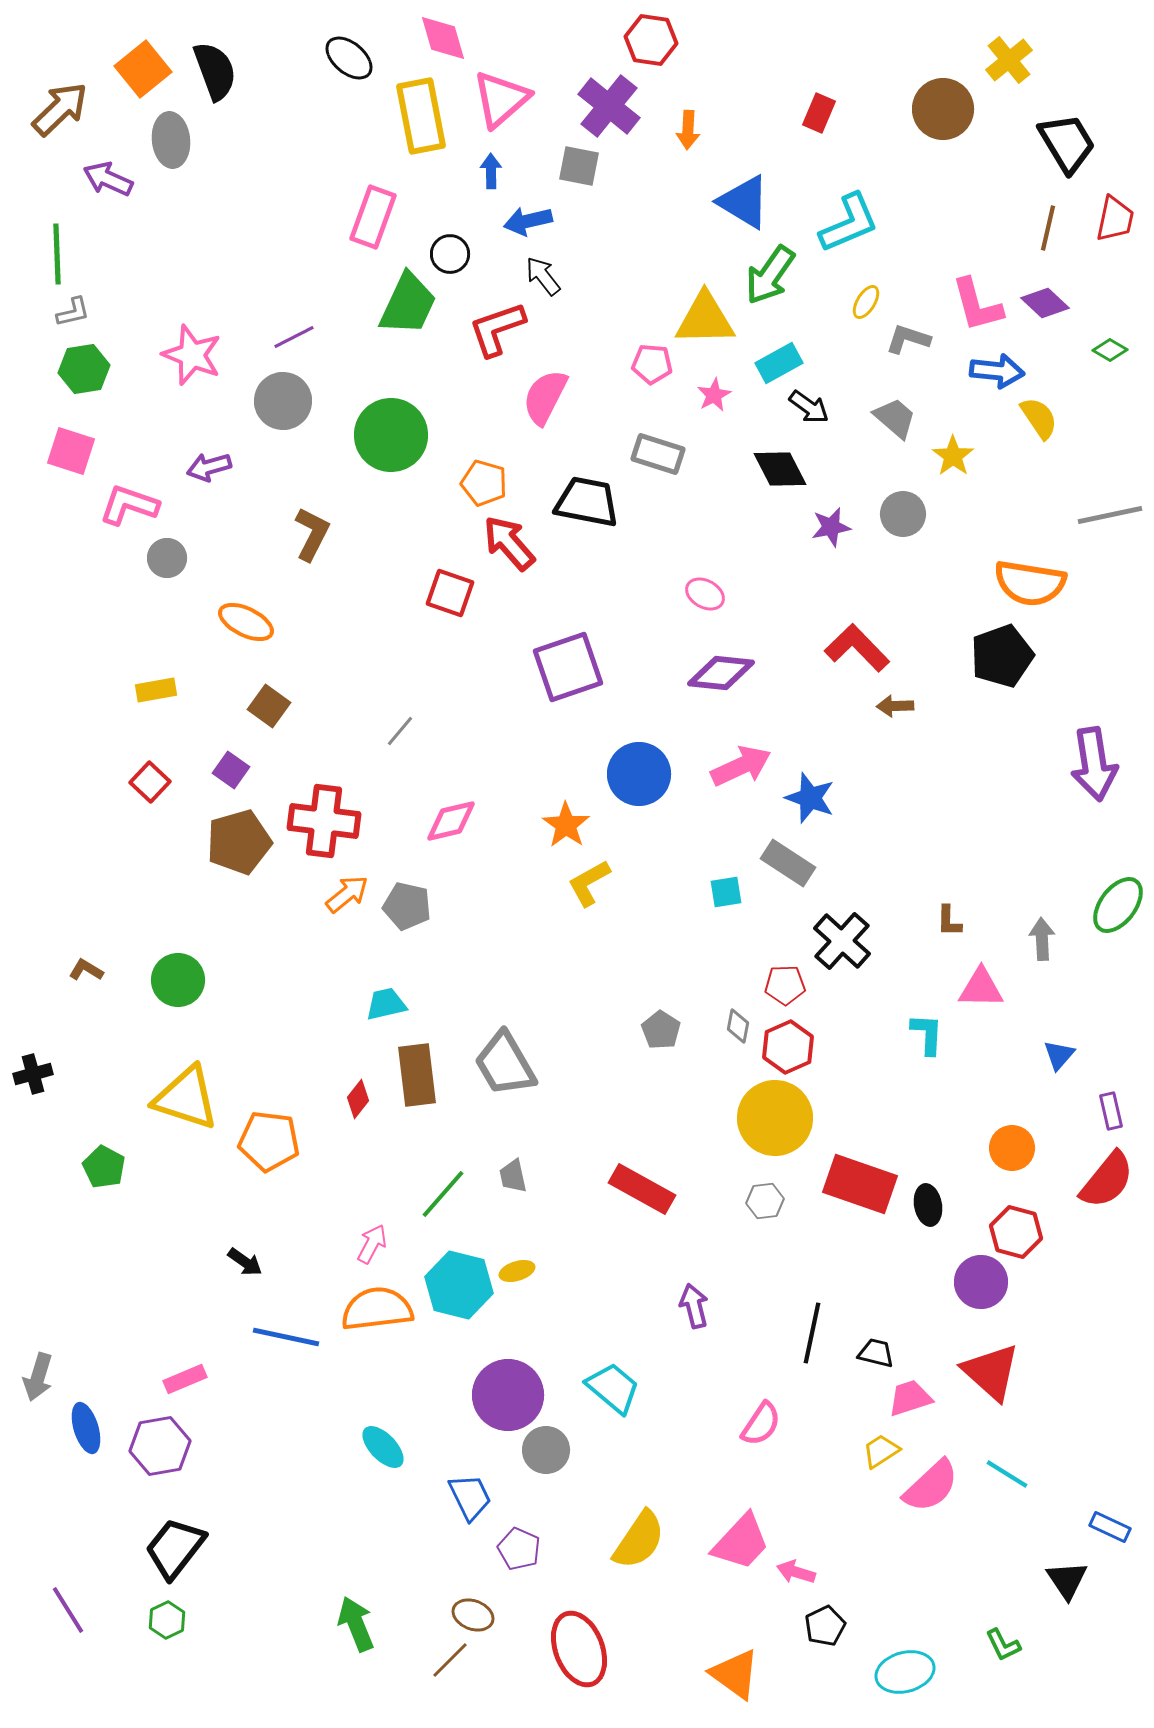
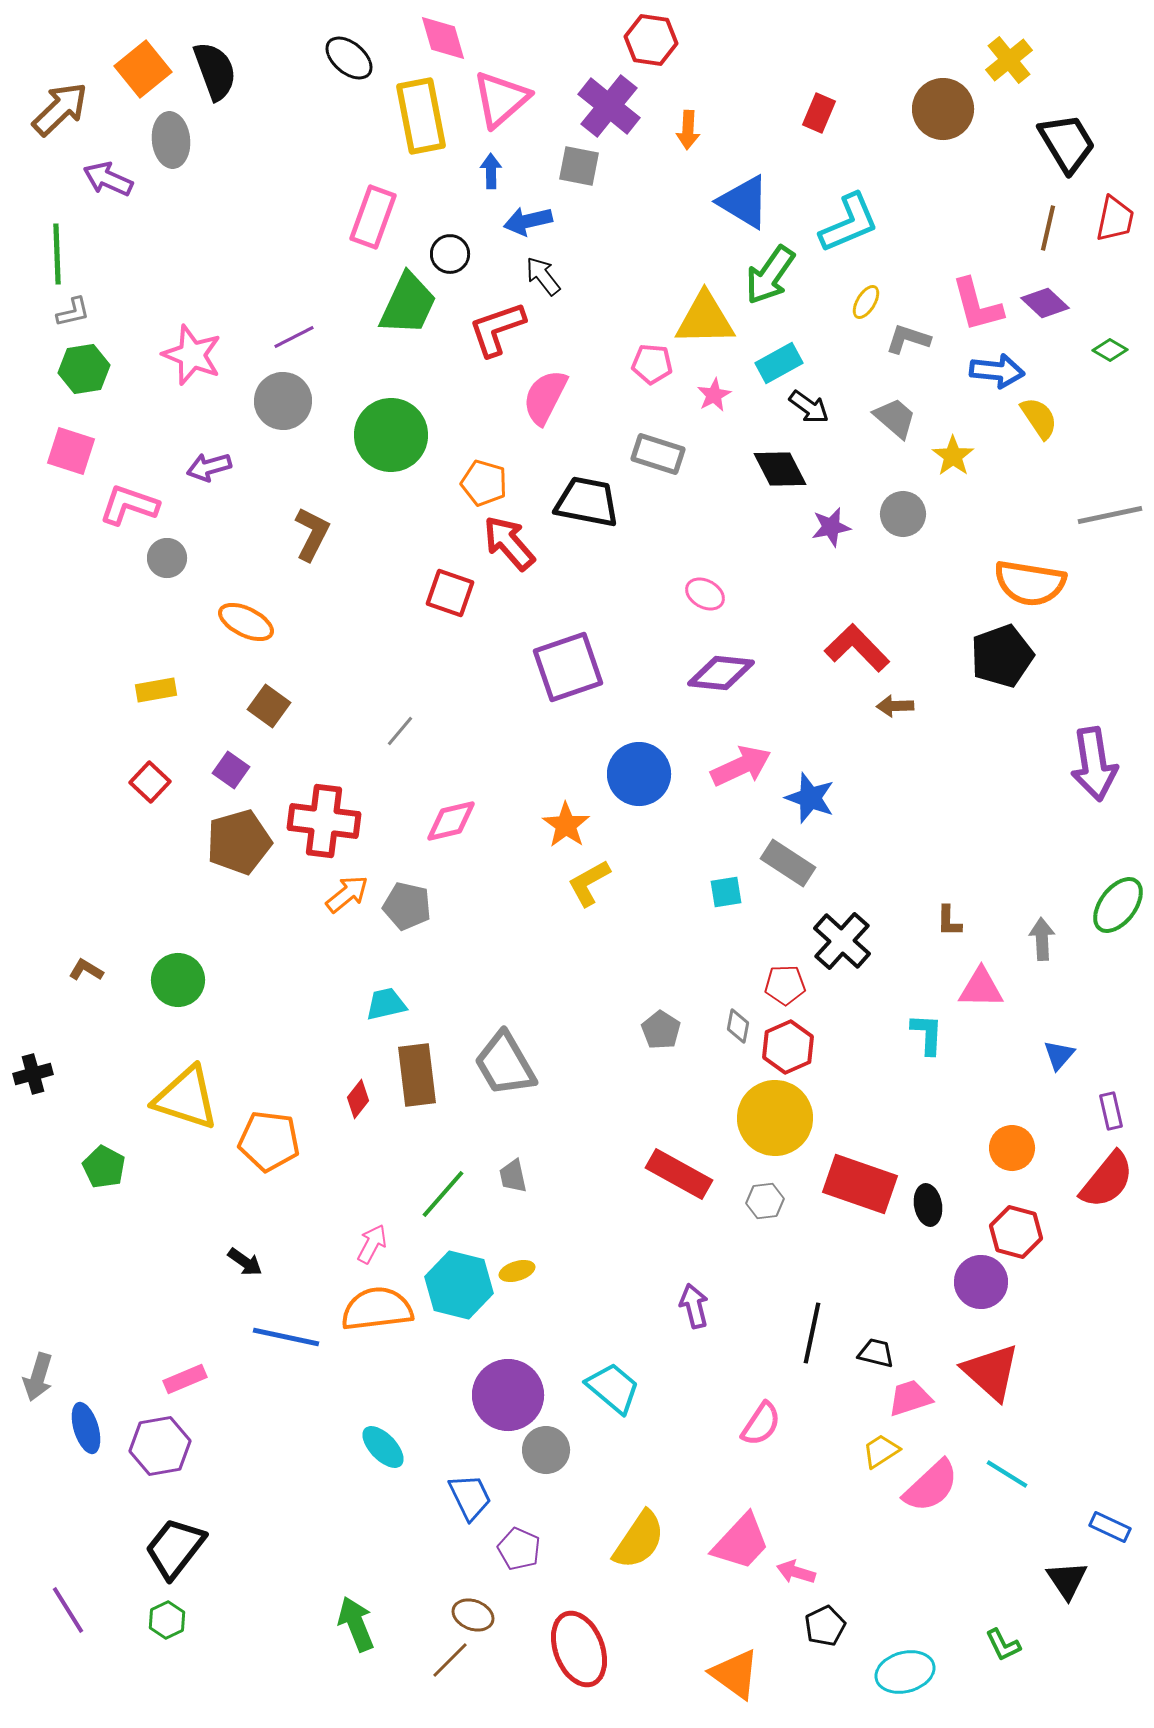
red rectangle at (642, 1189): moved 37 px right, 15 px up
